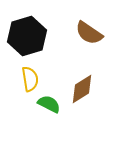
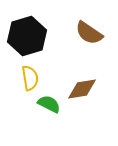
yellow semicircle: moved 1 px up
brown diamond: rotated 24 degrees clockwise
